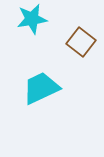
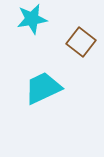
cyan trapezoid: moved 2 px right
